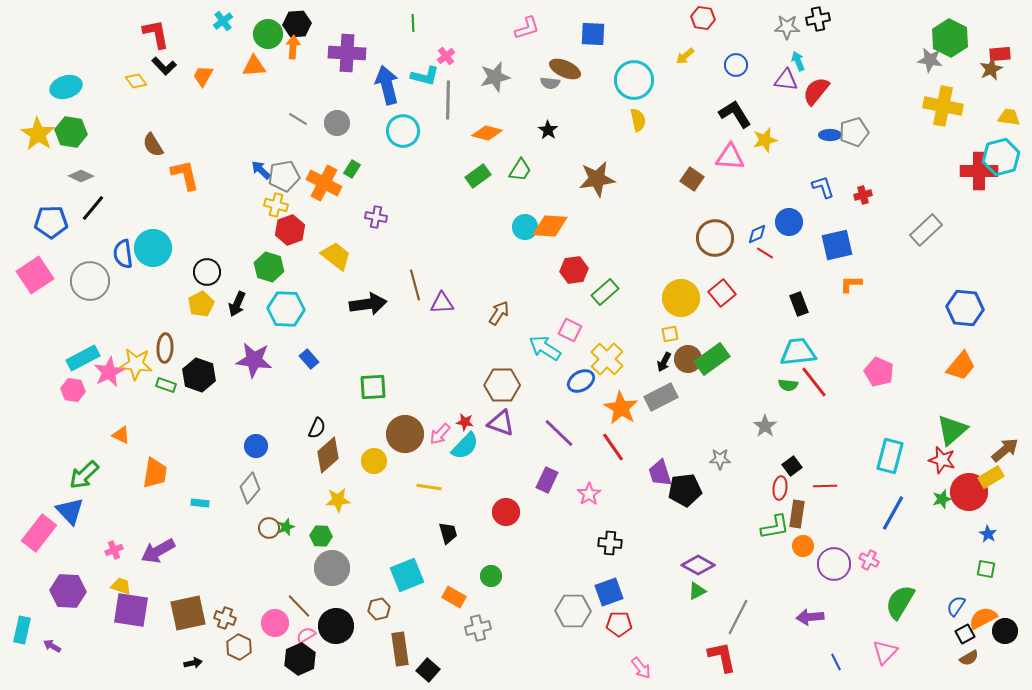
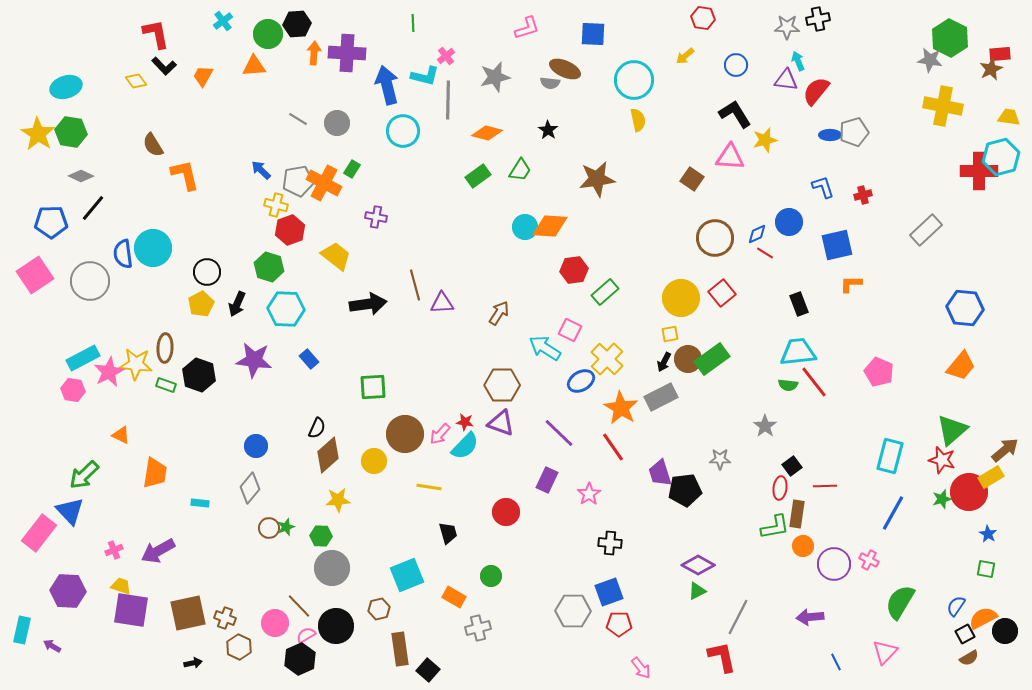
orange arrow at (293, 47): moved 21 px right, 6 px down
gray pentagon at (284, 176): moved 14 px right, 5 px down
